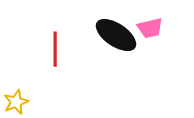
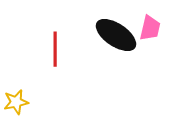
pink trapezoid: rotated 64 degrees counterclockwise
yellow star: rotated 10 degrees clockwise
